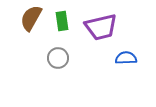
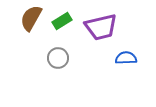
green rectangle: rotated 66 degrees clockwise
